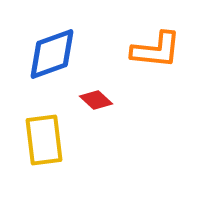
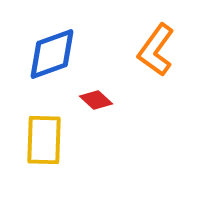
orange L-shape: rotated 120 degrees clockwise
yellow rectangle: rotated 9 degrees clockwise
